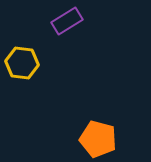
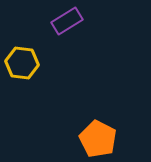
orange pentagon: rotated 12 degrees clockwise
